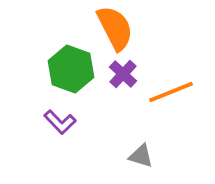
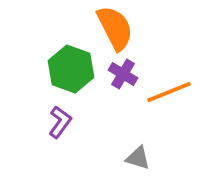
purple cross: rotated 12 degrees counterclockwise
orange line: moved 2 px left
purple L-shape: rotated 100 degrees counterclockwise
gray triangle: moved 3 px left, 2 px down
